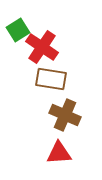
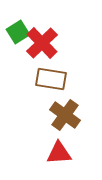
green square: moved 2 px down
red cross: moved 4 px up; rotated 12 degrees clockwise
brown cross: rotated 12 degrees clockwise
